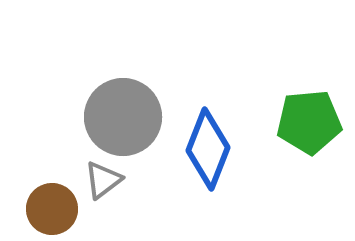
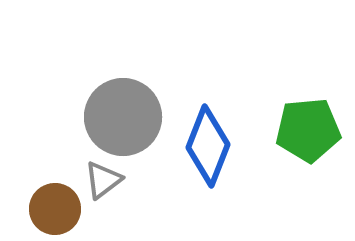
green pentagon: moved 1 px left, 8 px down
blue diamond: moved 3 px up
brown circle: moved 3 px right
